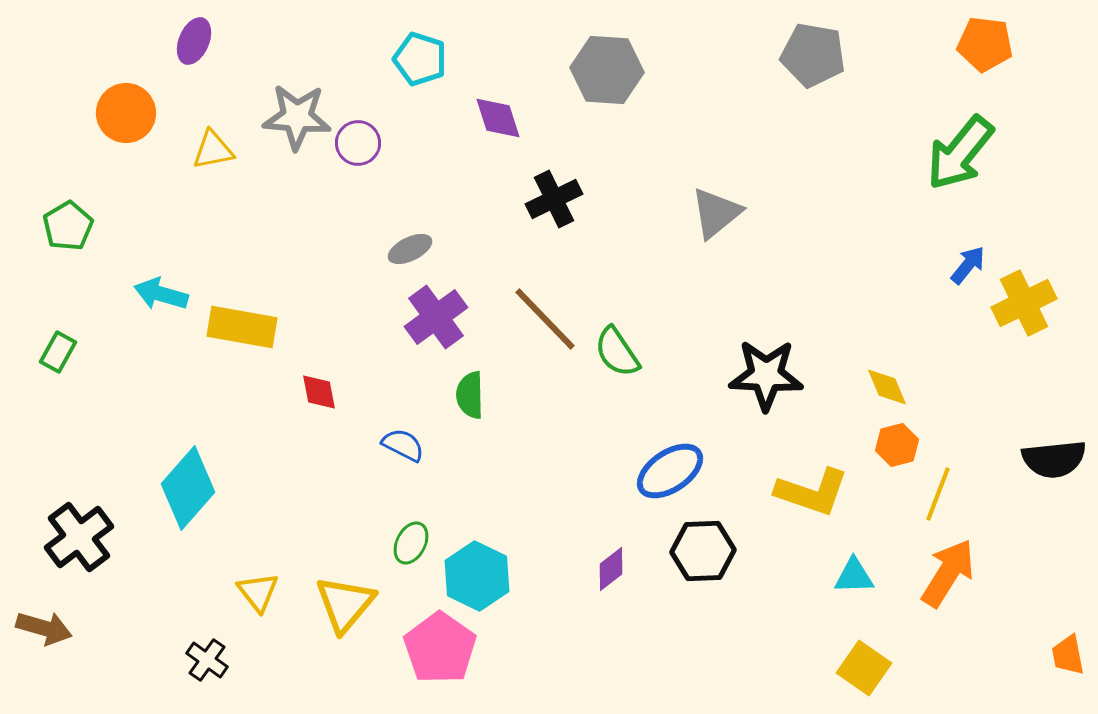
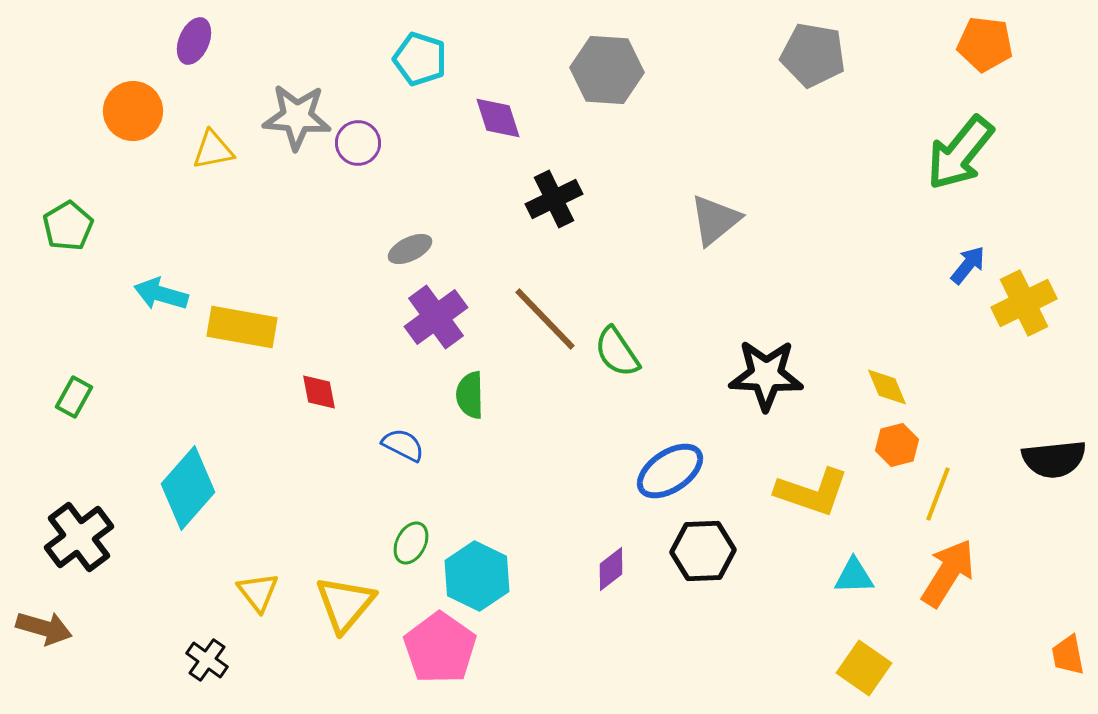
orange circle at (126, 113): moved 7 px right, 2 px up
gray triangle at (716, 213): moved 1 px left, 7 px down
green rectangle at (58, 352): moved 16 px right, 45 px down
